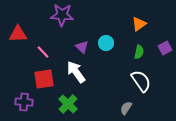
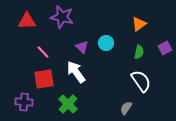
purple star: moved 2 px down; rotated 10 degrees clockwise
red triangle: moved 9 px right, 13 px up
